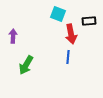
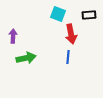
black rectangle: moved 6 px up
green arrow: moved 7 px up; rotated 132 degrees counterclockwise
